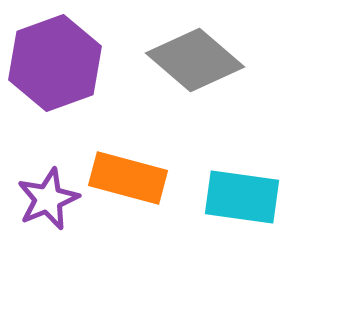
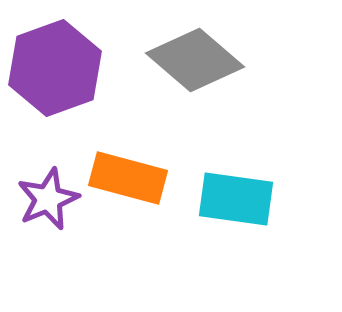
purple hexagon: moved 5 px down
cyan rectangle: moved 6 px left, 2 px down
